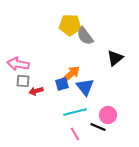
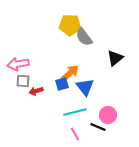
gray semicircle: moved 1 px left, 1 px down
pink arrow: rotated 20 degrees counterclockwise
orange arrow: moved 1 px left, 1 px up
